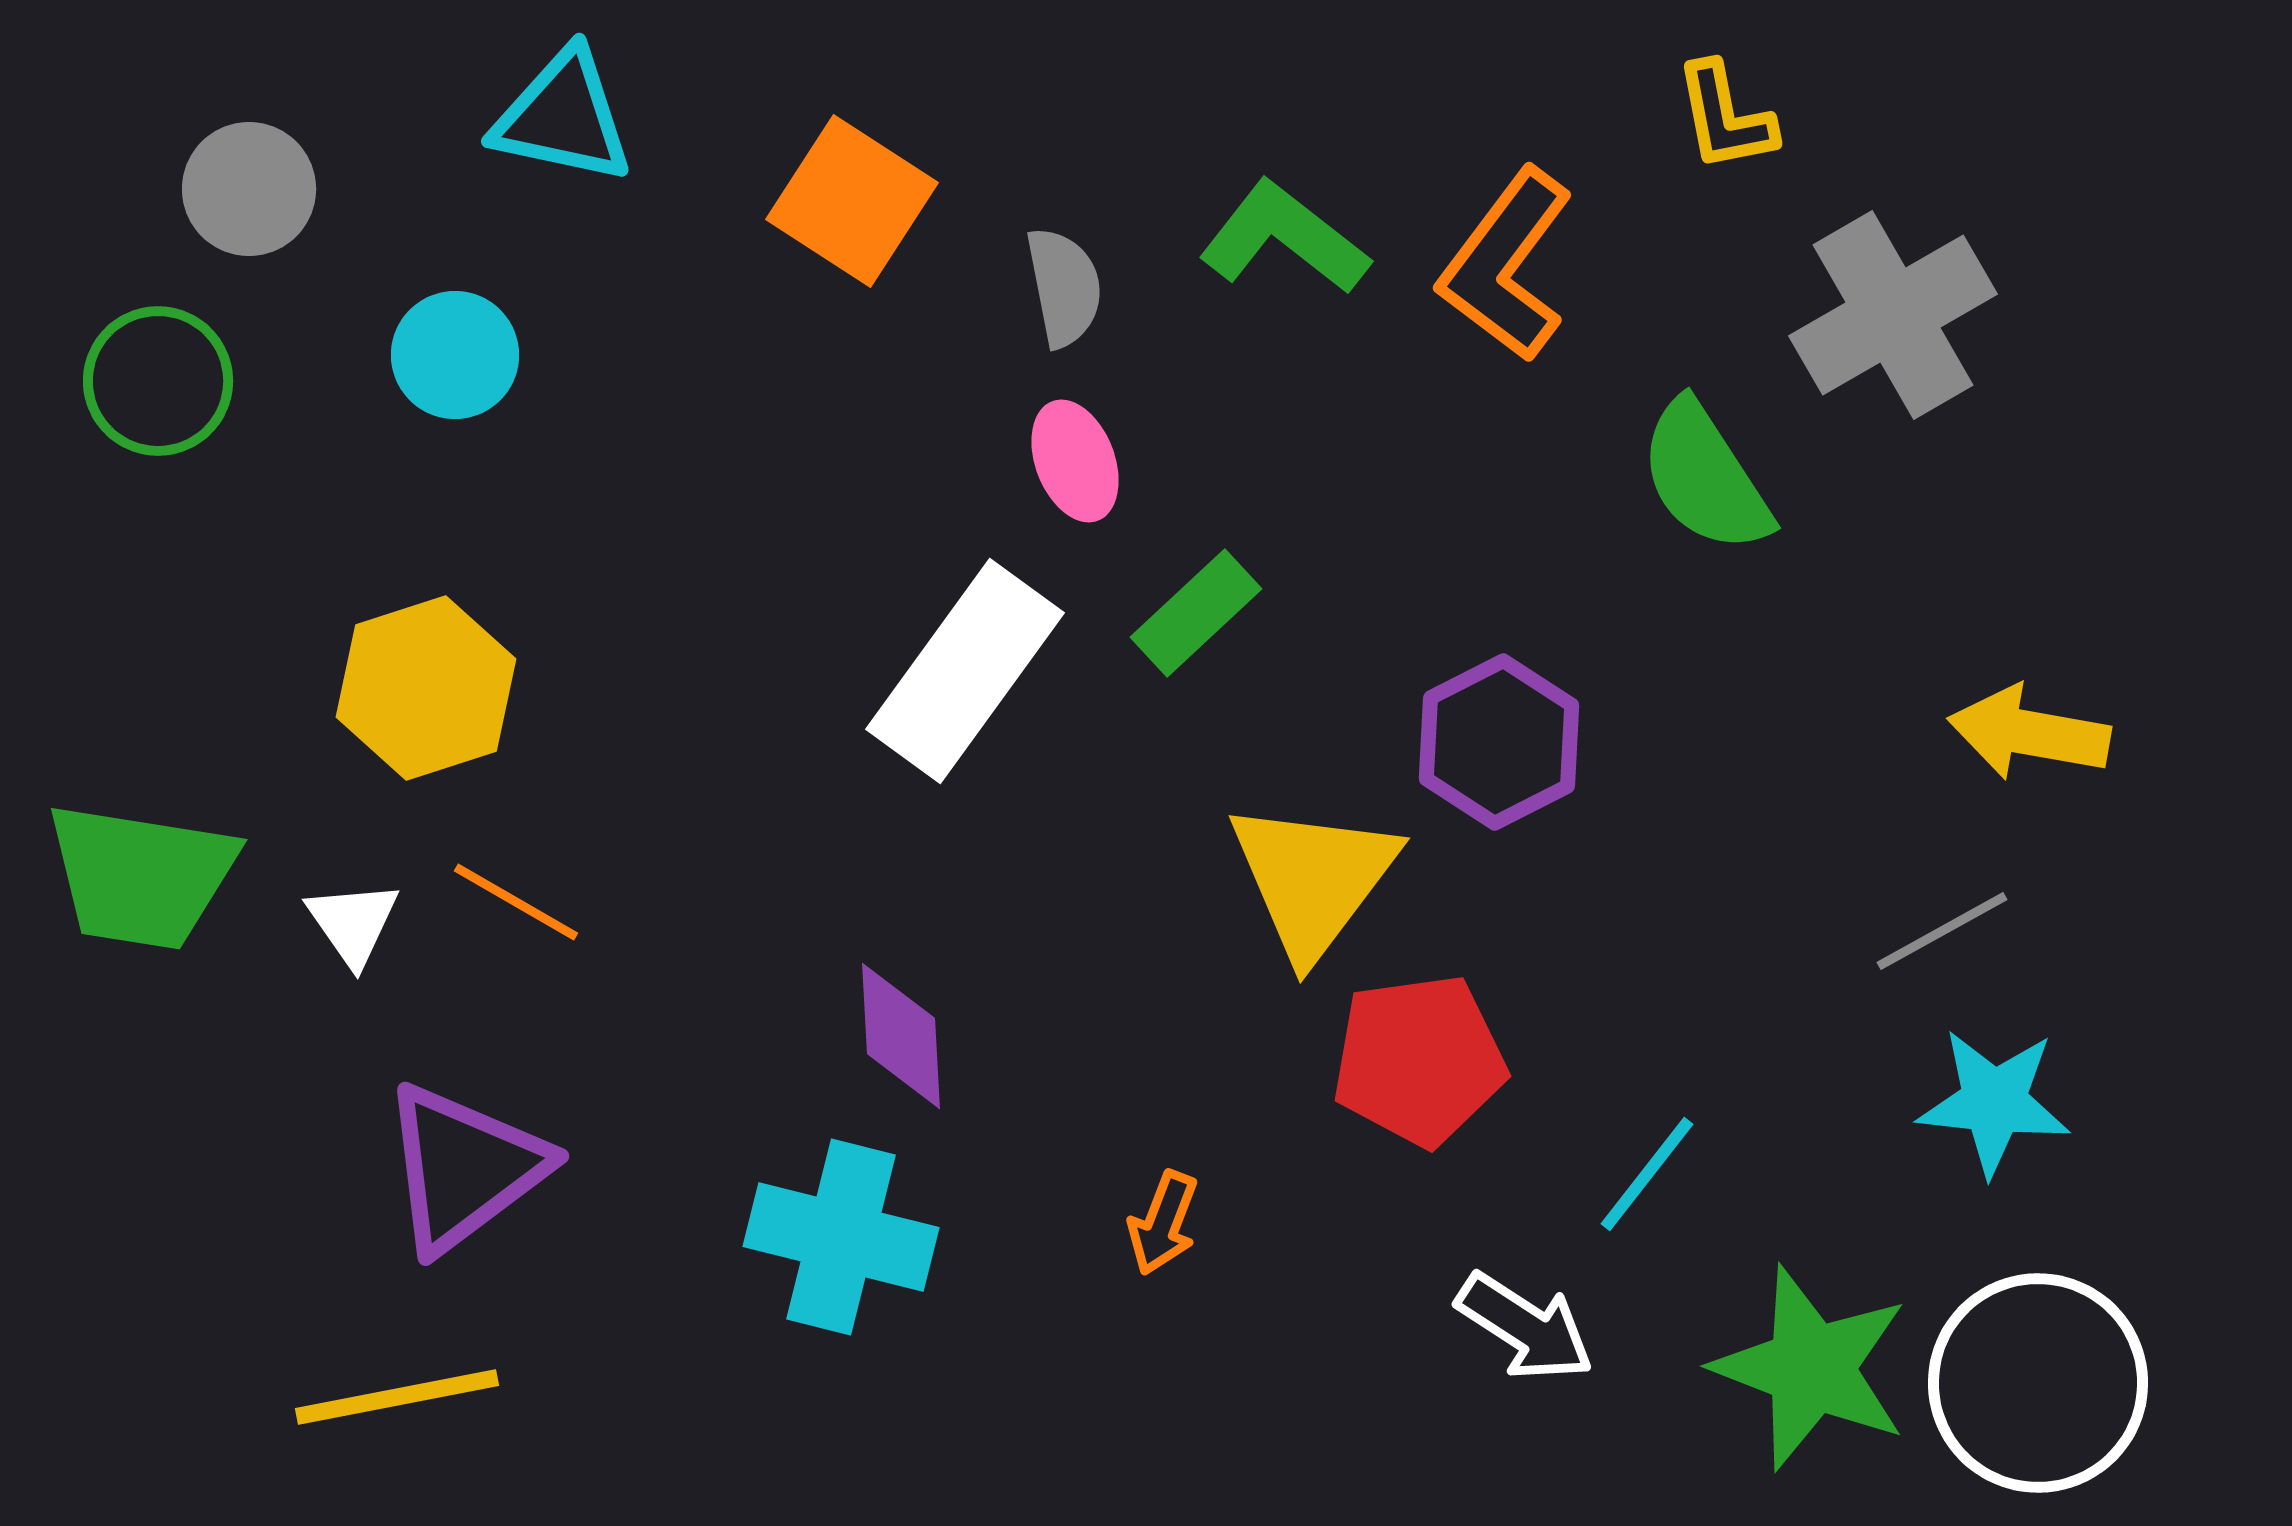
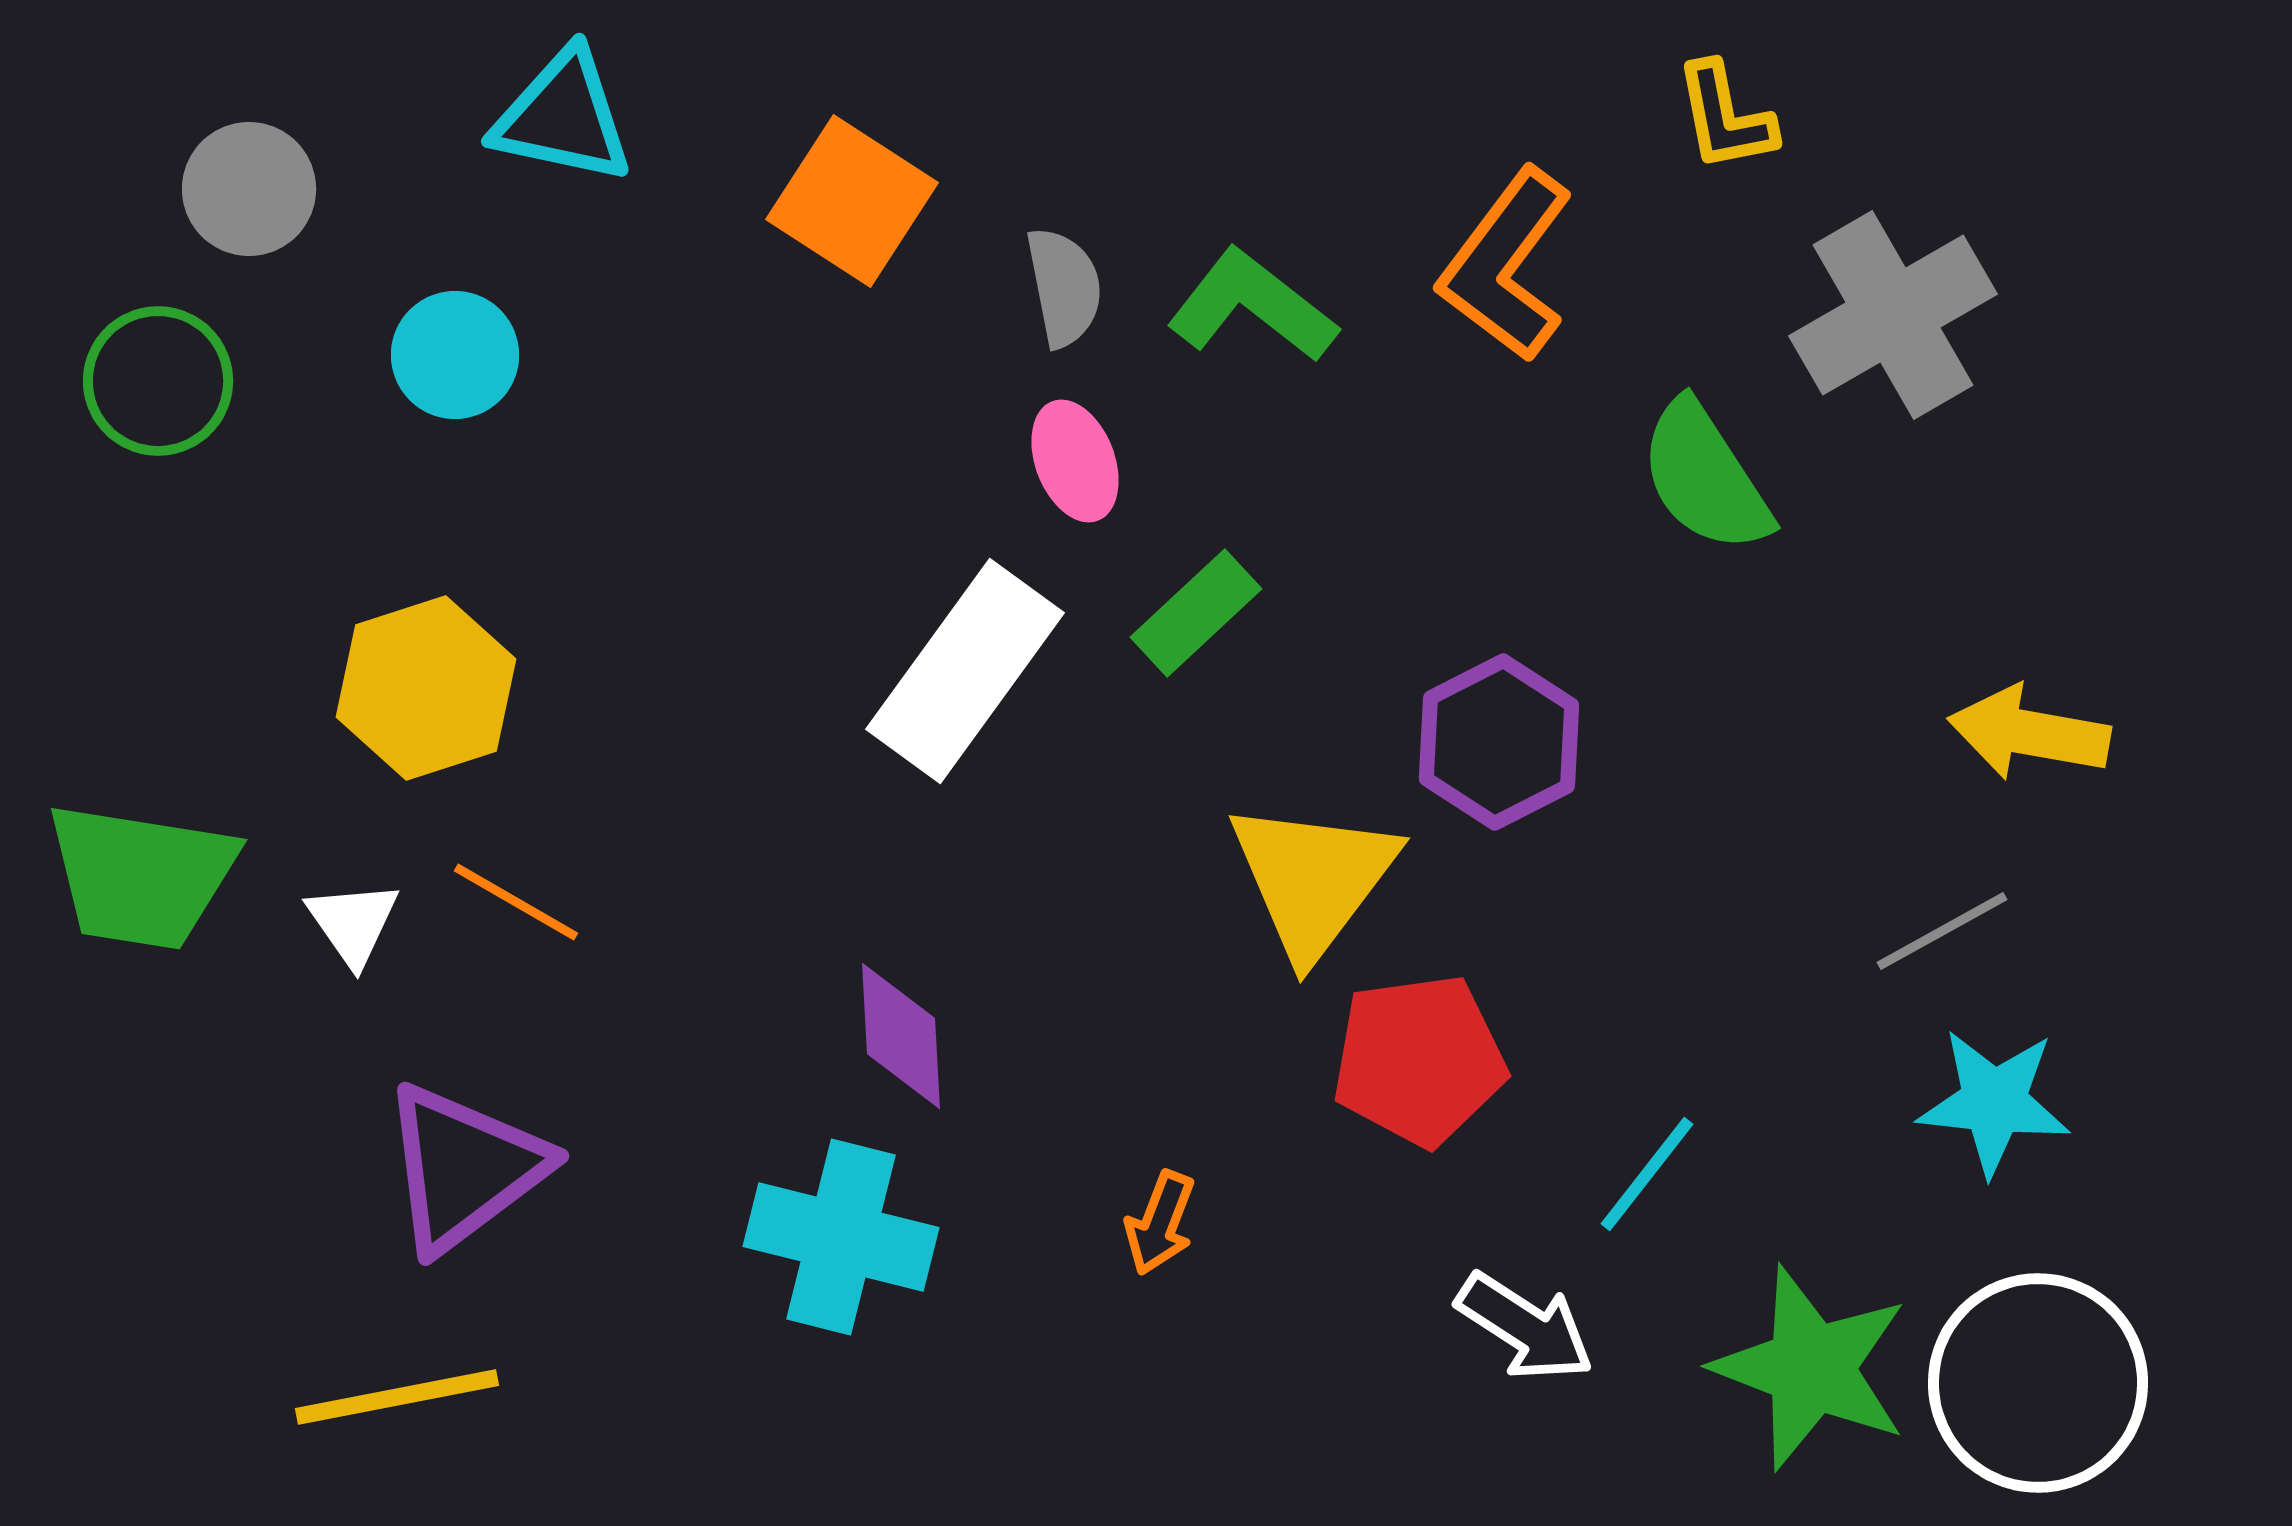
green L-shape: moved 32 px left, 68 px down
orange arrow: moved 3 px left
